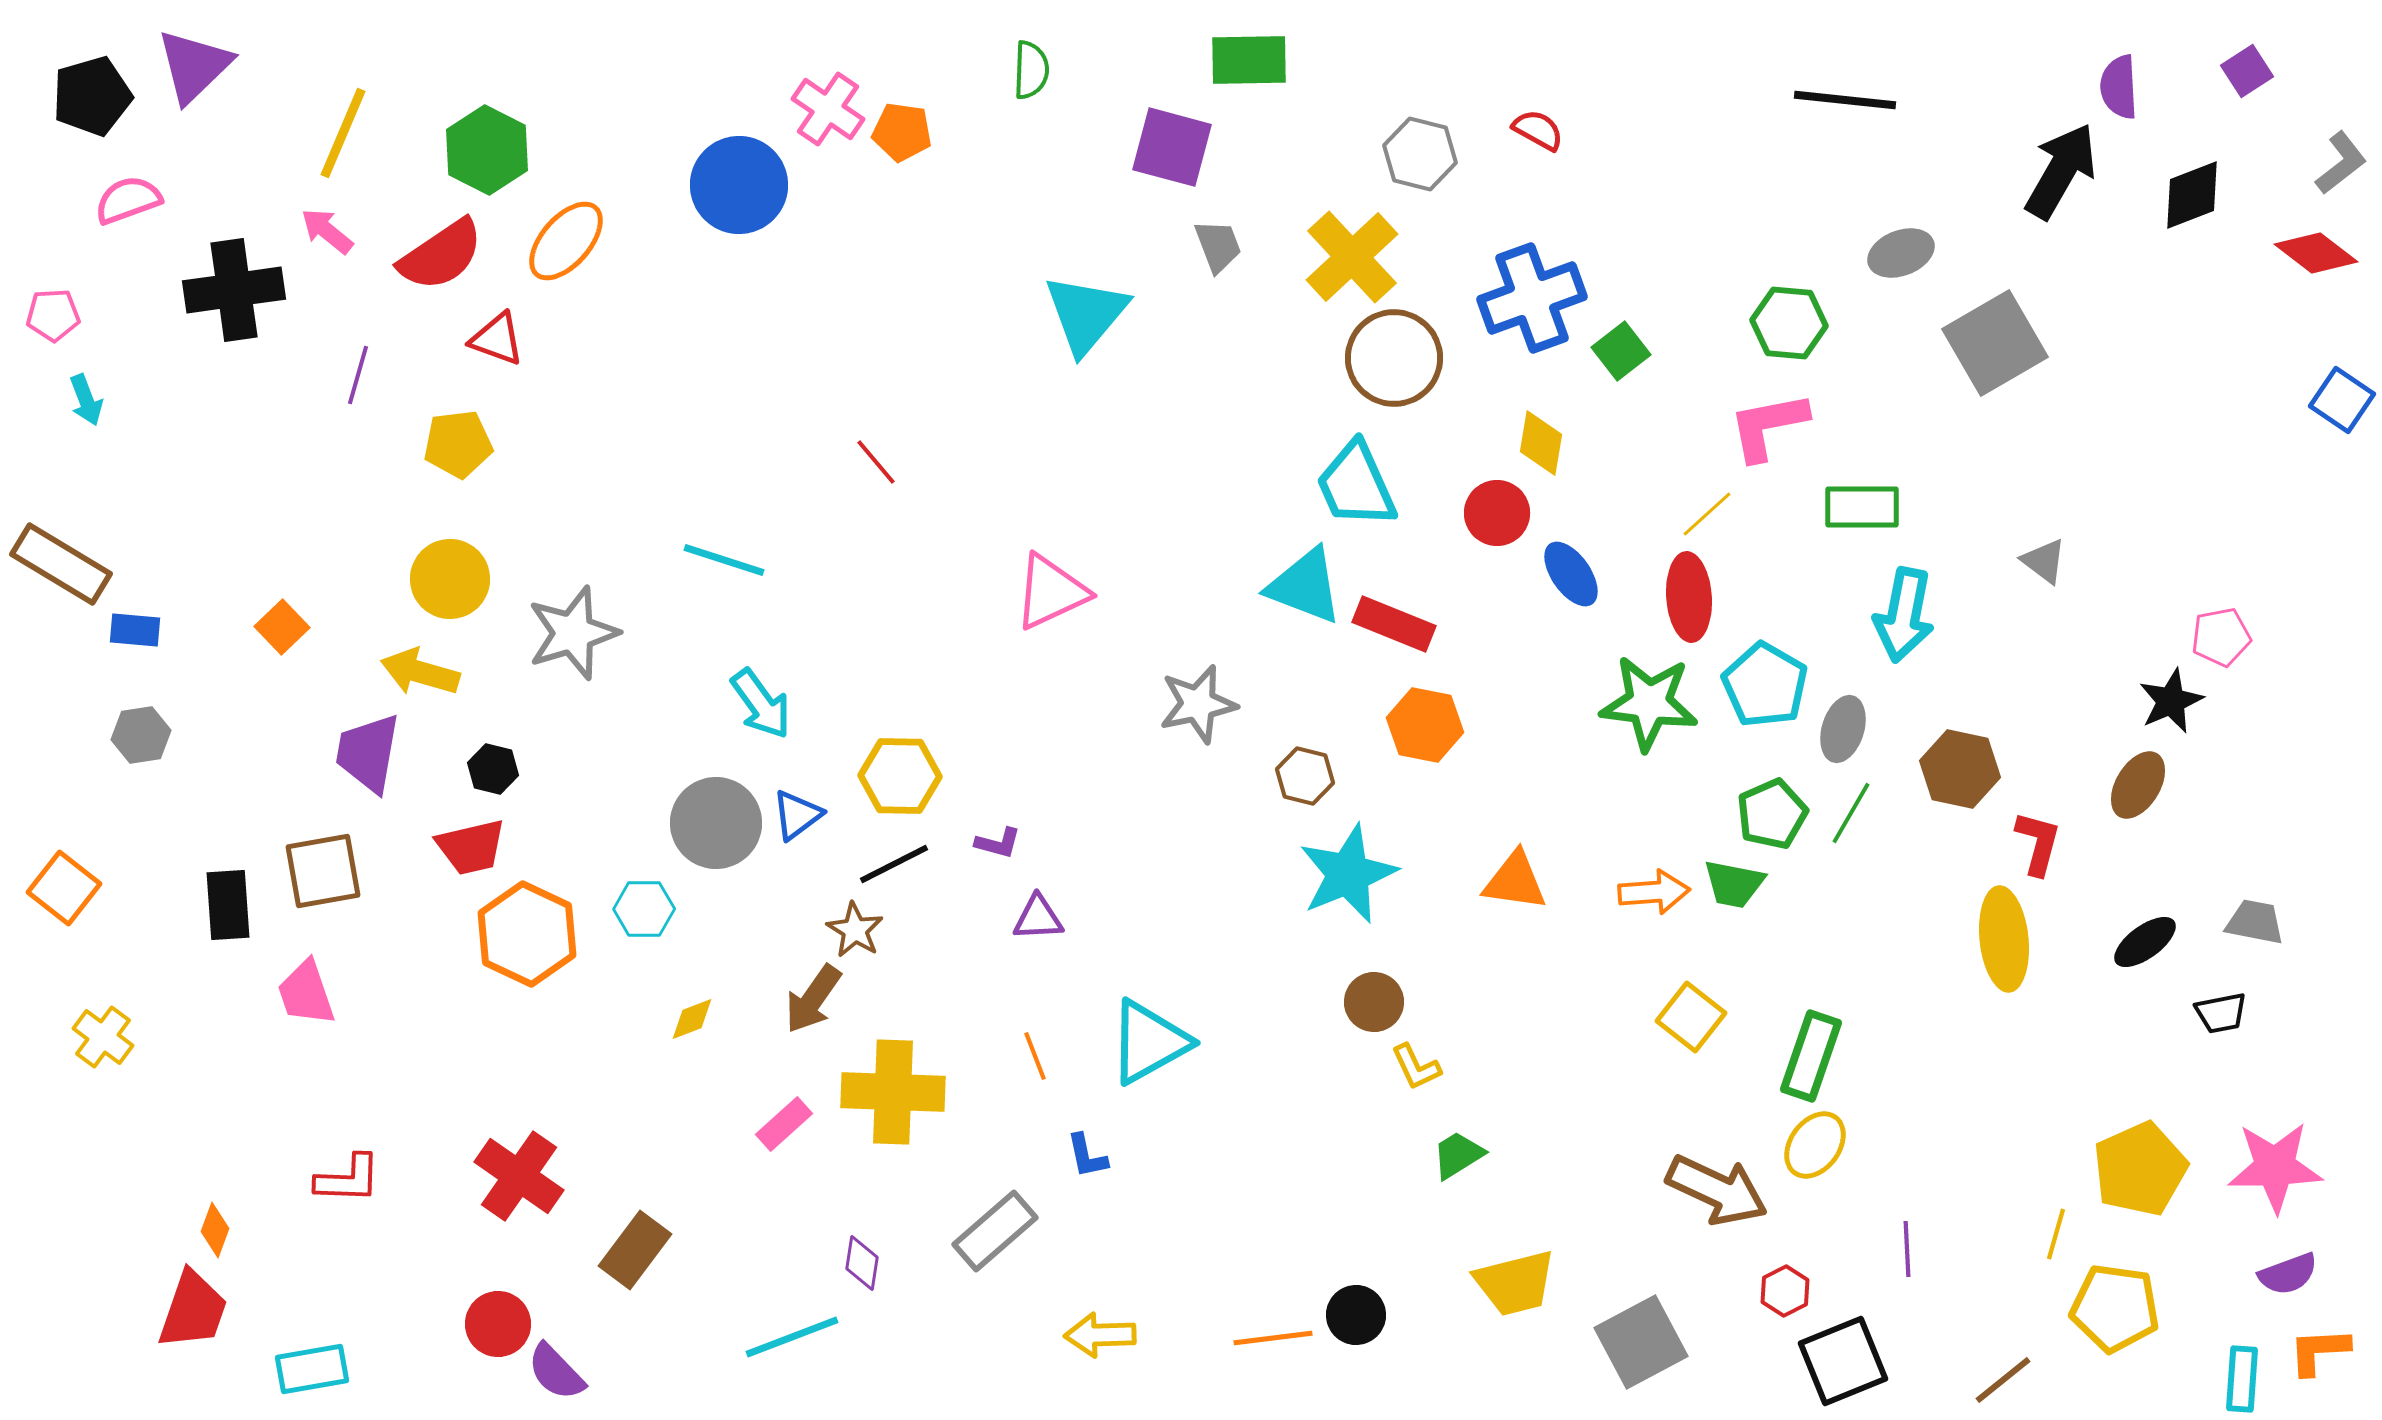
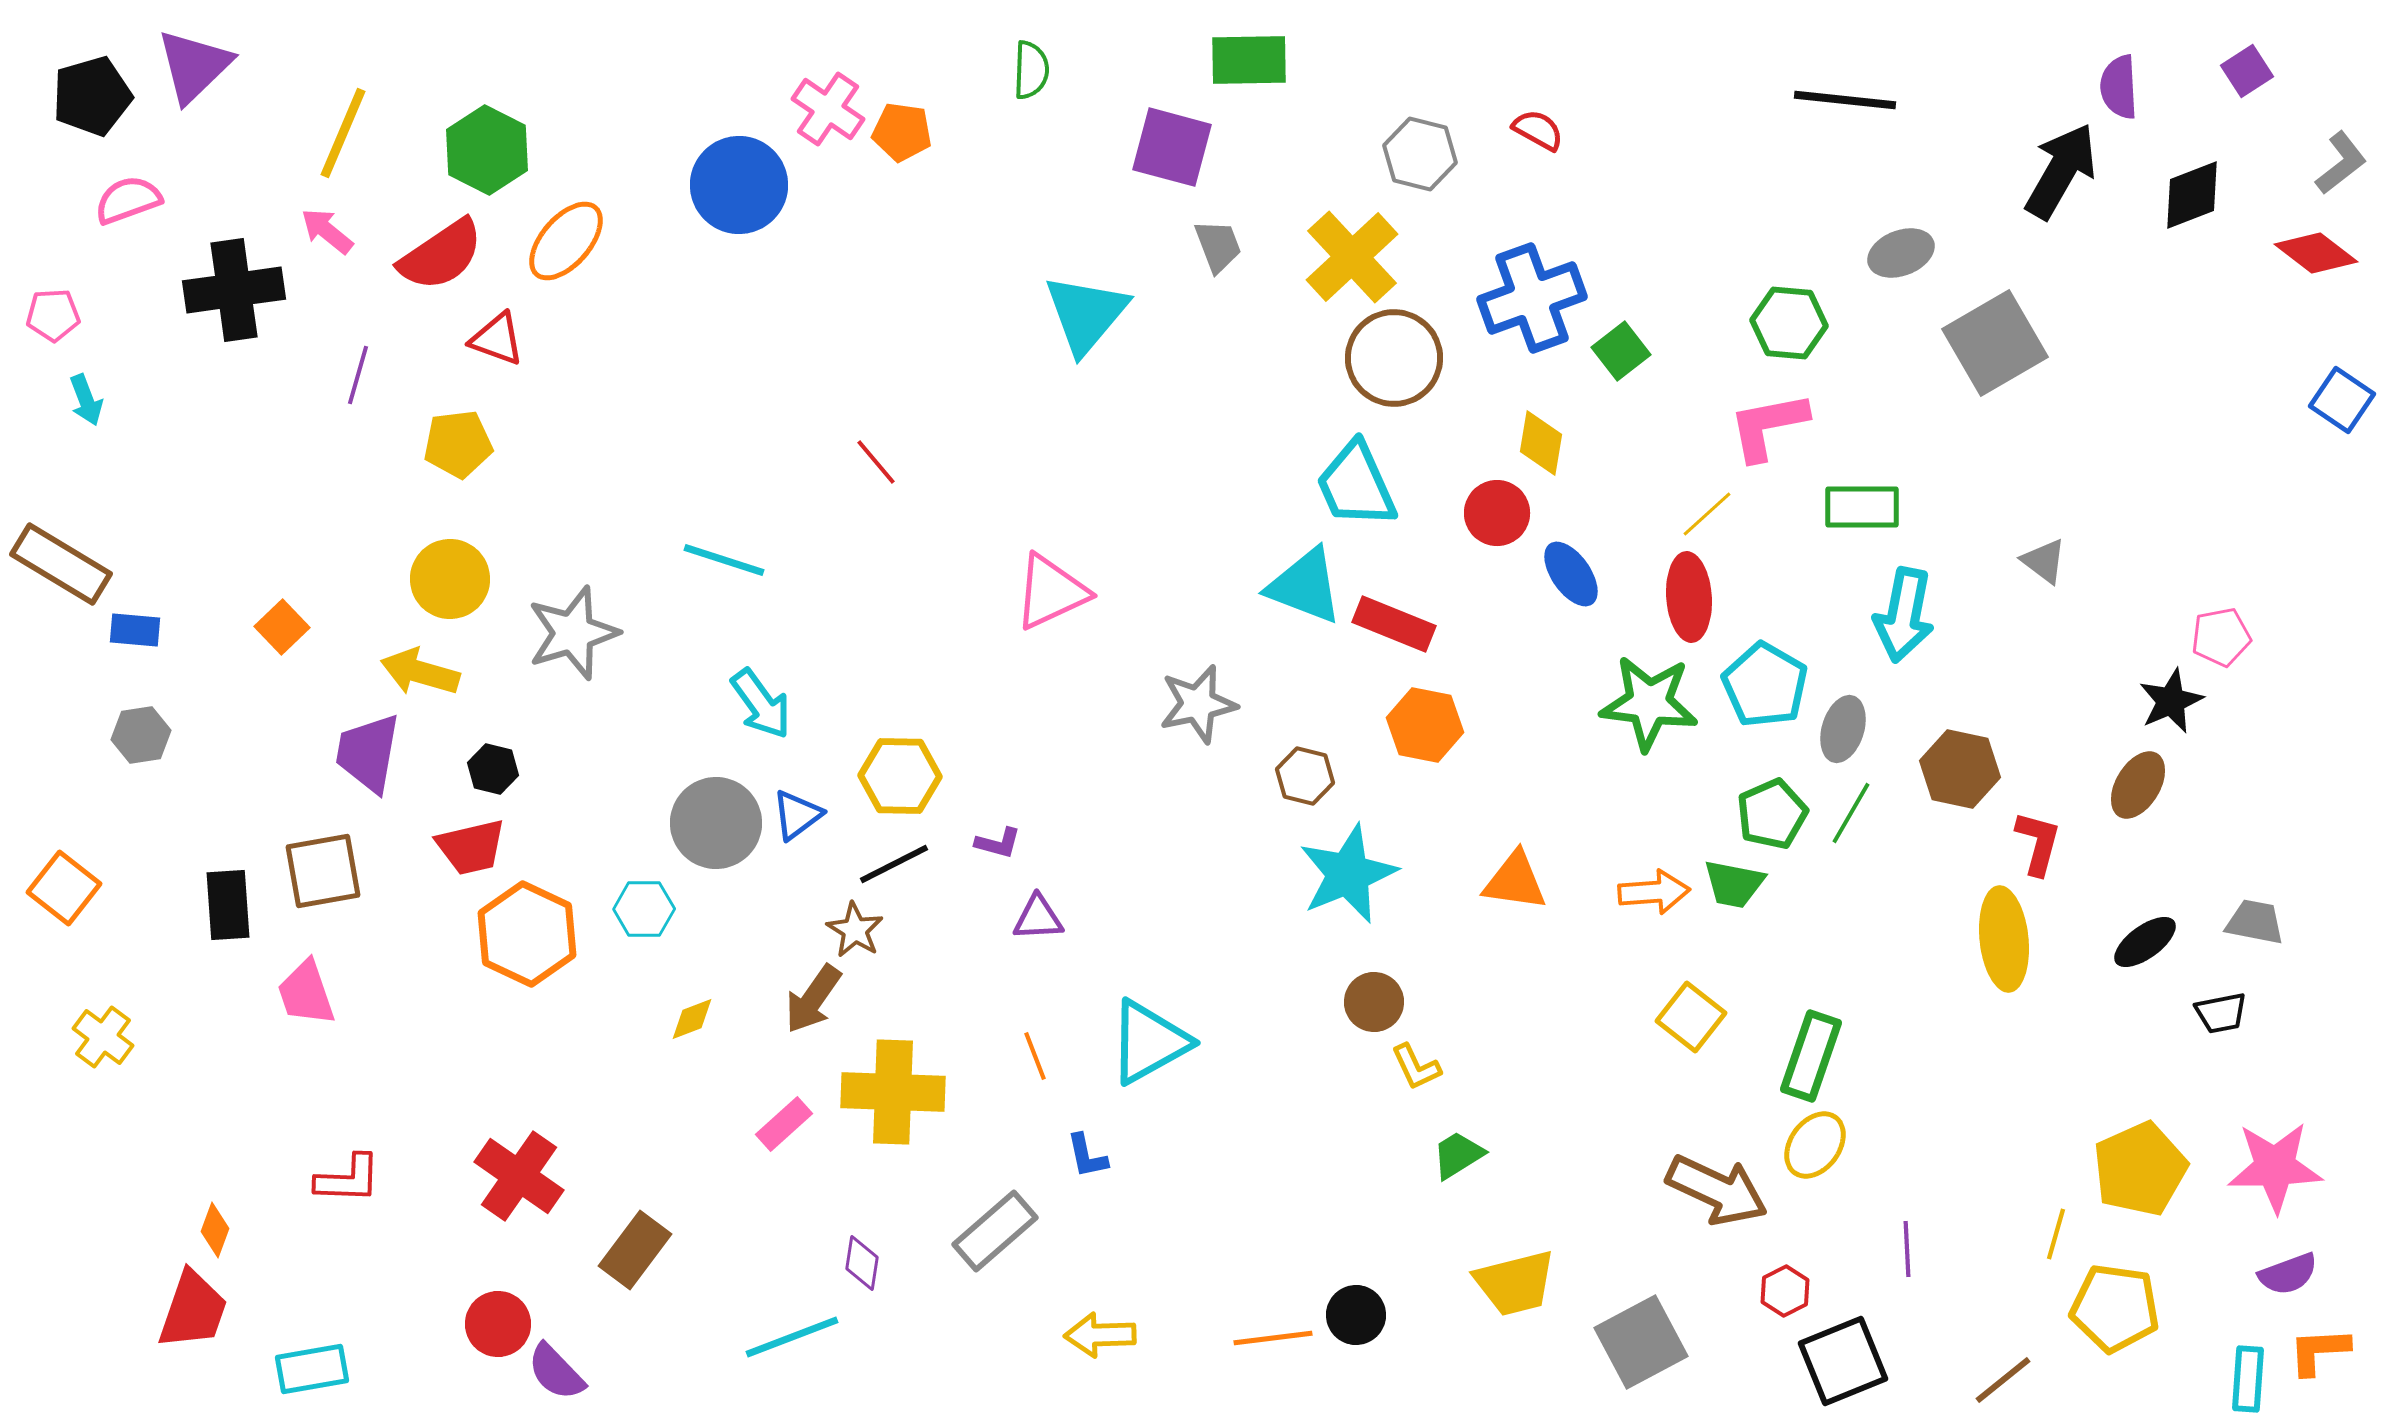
cyan rectangle at (2242, 1379): moved 6 px right
